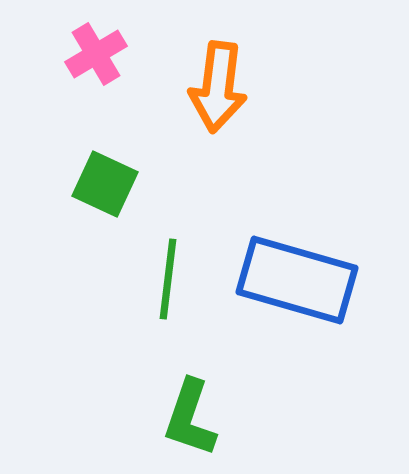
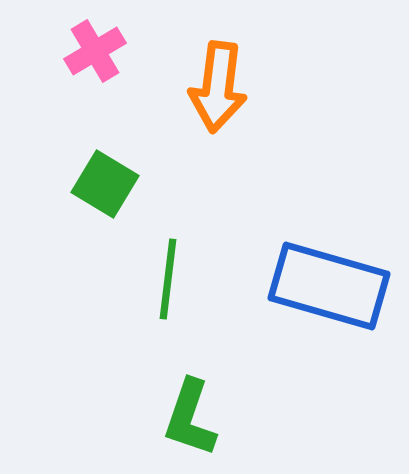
pink cross: moved 1 px left, 3 px up
green square: rotated 6 degrees clockwise
blue rectangle: moved 32 px right, 6 px down
